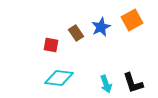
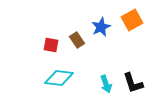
brown rectangle: moved 1 px right, 7 px down
